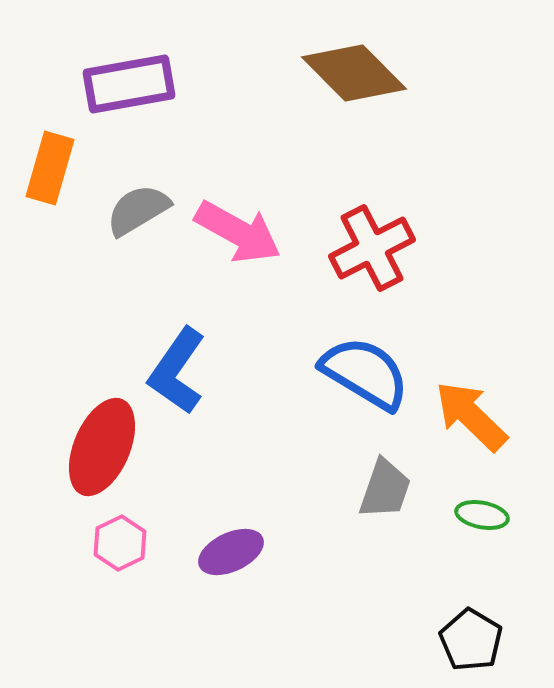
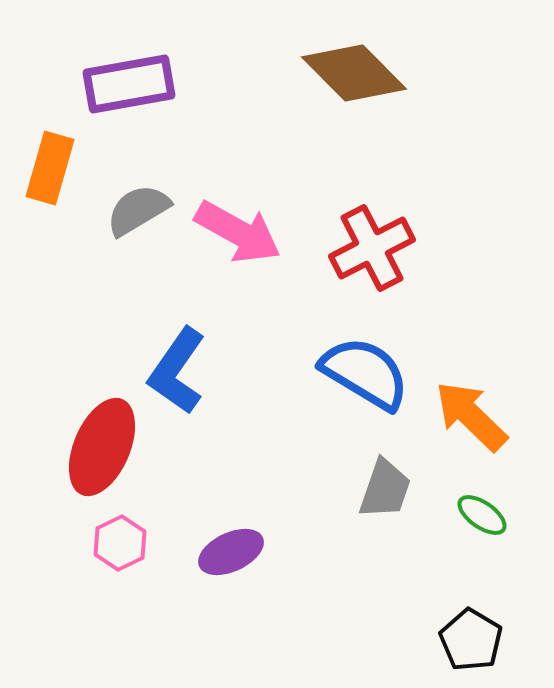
green ellipse: rotated 24 degrees clockwise
